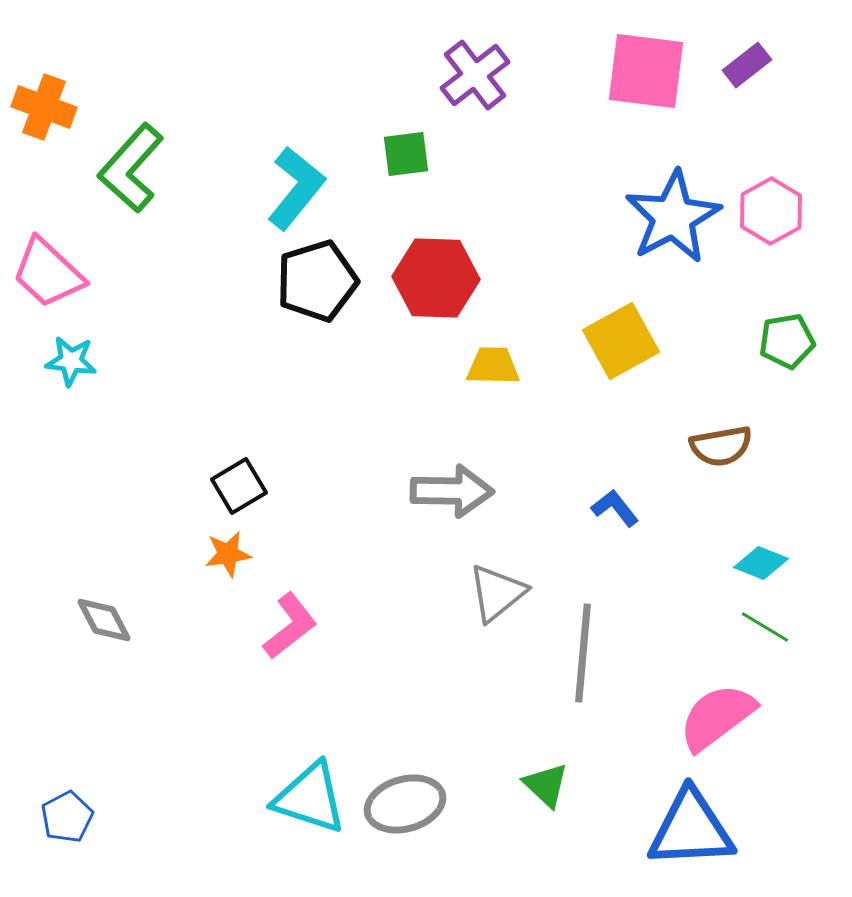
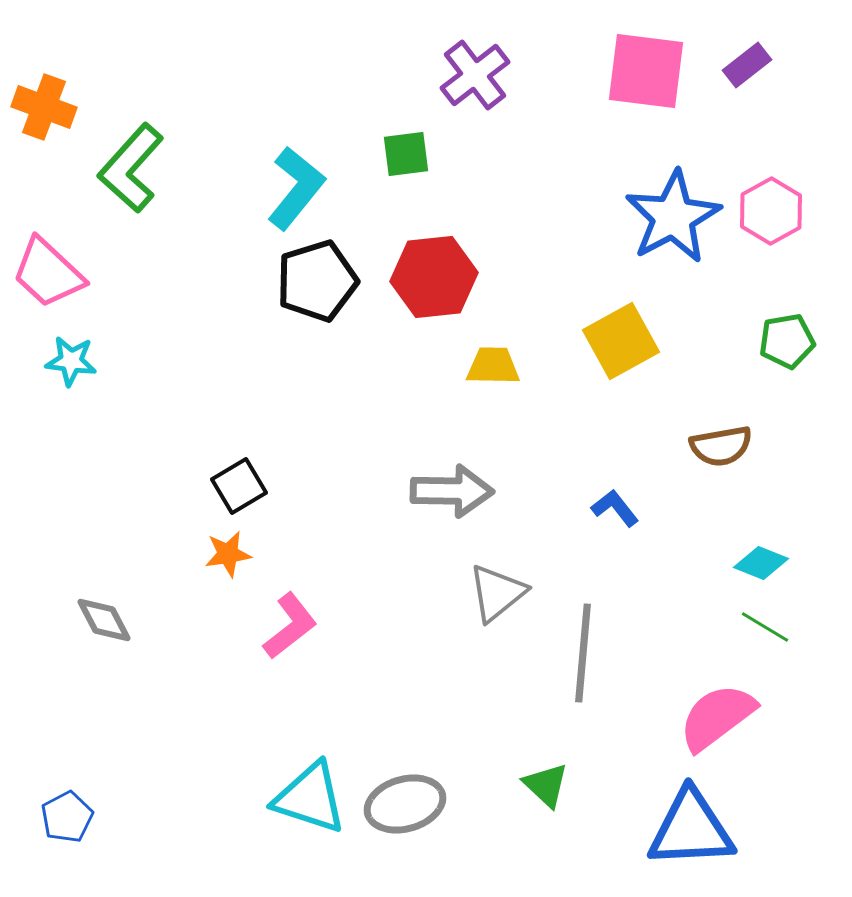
red hexagon: moved 2 px left, 1 px up; rotated 8 degrees counterclockwise
